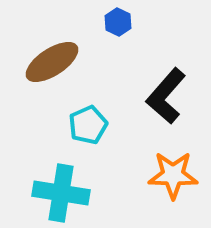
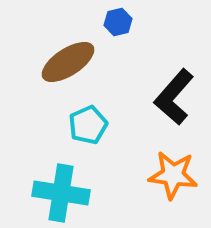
blue hexagon: rotated 20 degrees clockwise
brown ellipse: moved 16 px right
black L-shape: moved 8 px right, 1 px down
orange star: rotated 6 degrees clockwise
